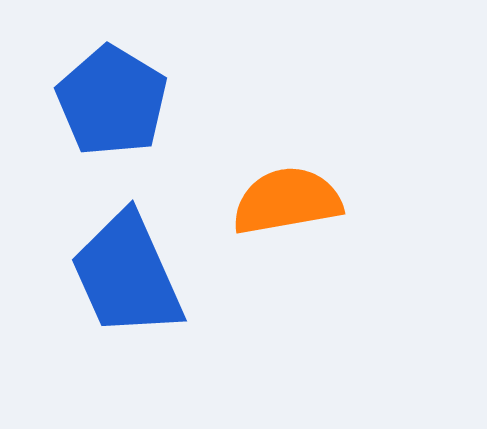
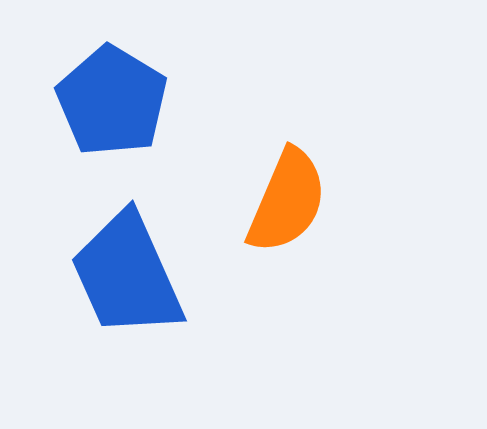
orange semicircle: rotated 123 degrees clockwise
